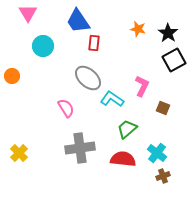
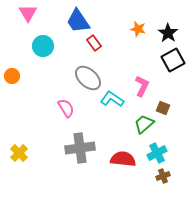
red rectangle: rotated 42 degrees counterclockwise
black square: moved 1 px left
green trapezoid: moved 17 px right, 5 px up
cyan cross: rotated 24 degrees clockwise
